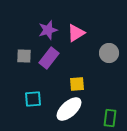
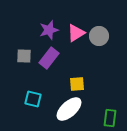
purple star: moved 1 px right
gray circle: moved 10 px left, 17 px up
cyan square: rotated 18 degrees clockwise
